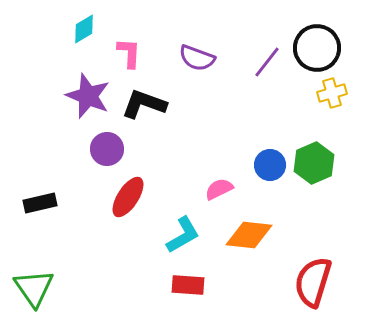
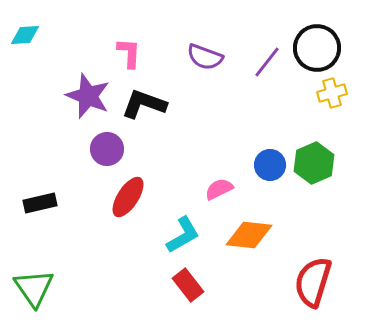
cyan diamond: moved 59 px left, 6 px down; rotated 28 degrees clockwise
purple semicircle: moved 8 px right, 1 px up
red rectangle: rotated 48 degrees clockwise
